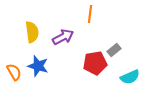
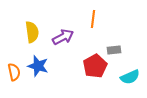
orange line: moved 3 px right, 5 px down
gray rectangle: rotated 32 degrees clockwise
red pentagon: moved 3 px down; rotated 20 degrees counterclockwise
orange semicircle: rotated 18 degrees clockwise
